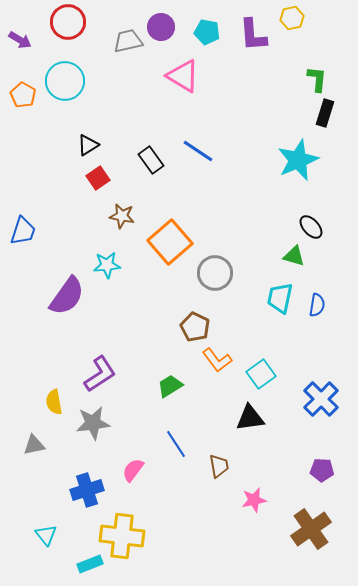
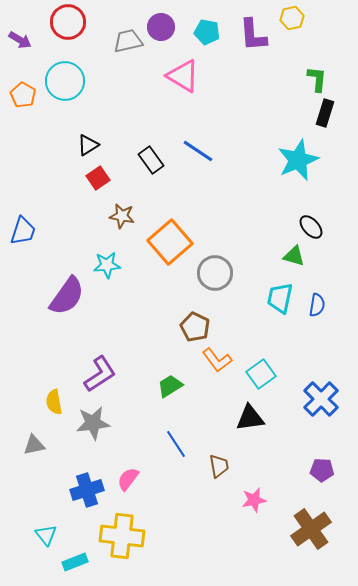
pink semicircle at (133, 470): moved 5 px left, 9 px down
cyan rectangle at (90, 564): moved 15 px left, 2 px up
